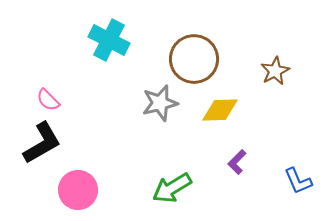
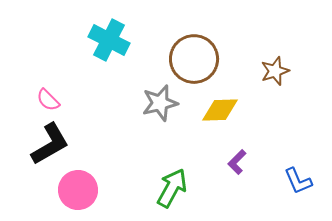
brown star: rotated 8 degrees clockwise
black L-shape: moved 8 px right, 1 px down
green arrow: rotated 150 degrees clockwise
